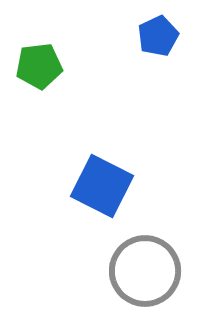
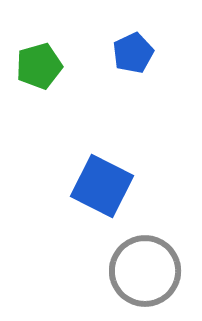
blue pentagon: moved 25 px left, 17 px down
green pentagon: rotated 9 degrees counterclockwise
